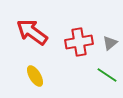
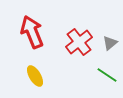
red arrow: rotated 32 degrees clockwise
red cross: rotated 28 degrees counterclockwise
